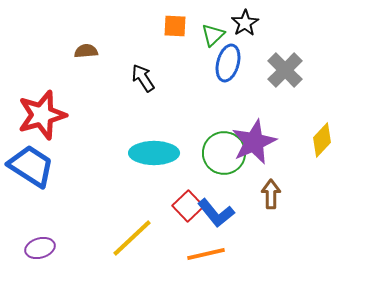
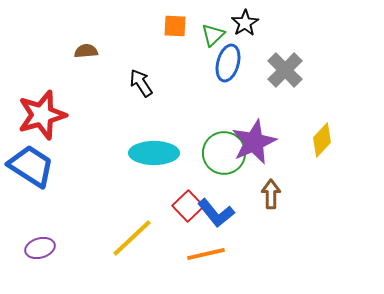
black arrow: moved 2 px left, 5 px down
